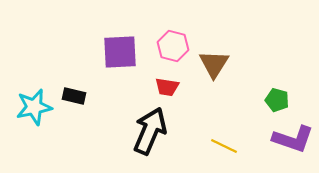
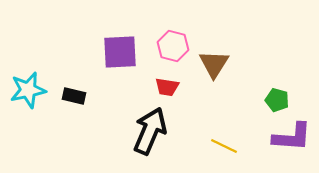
cyan star: moved 6 px left, 17 px up
purple L-shape: moved 1 px left, 2 px up; rotated 15 degrees counterclockwise
